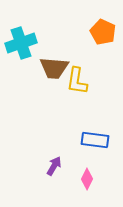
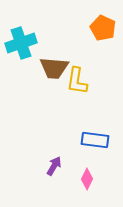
orange pentagon: moved 4 px up
